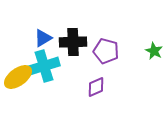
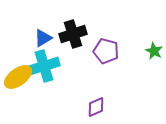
black cross: moved 8 px up; rotated 16 degrees counterclockwise
purple diamond: moved 20 px down
